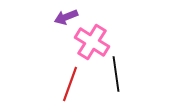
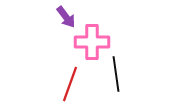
purple arrow: rotated 105 degrees counterclockwise
pink cross: rotated 32 degrees counterclockwise
